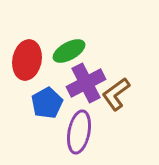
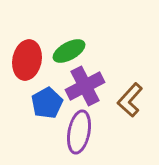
purple cross: moved 1 px left, 3 px down
brown L-shape: moved 14 px right, 6 px down; rotated 12 degrees counterclockwise
